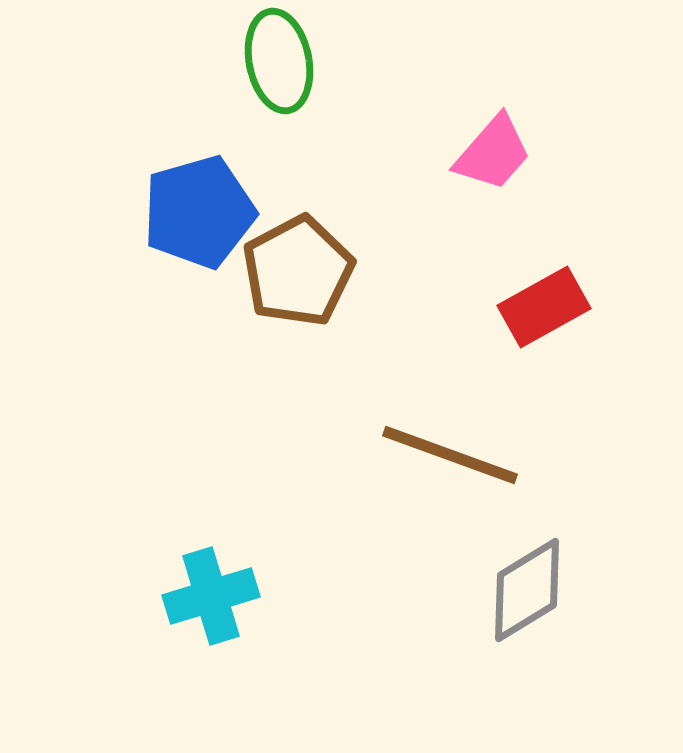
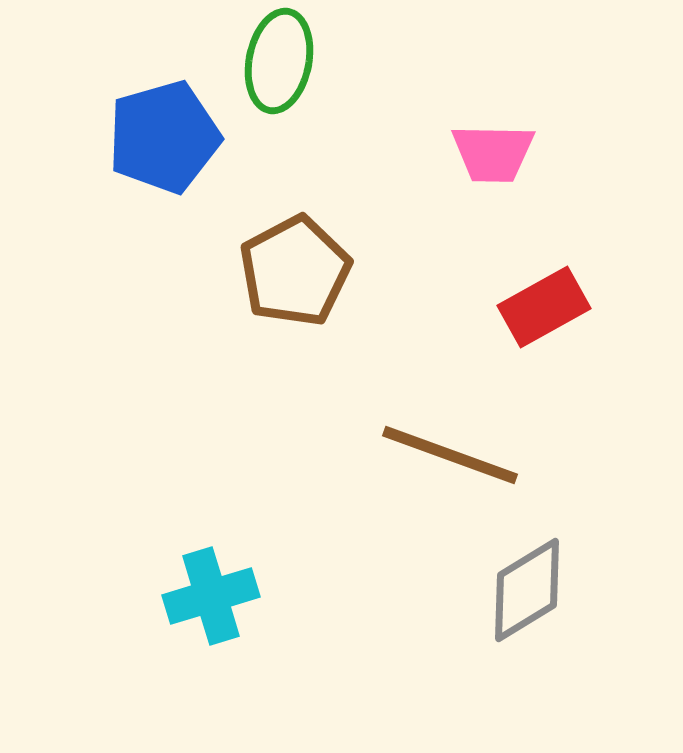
green ellipse: rotated 22 degrees clockwise
pink trapezoid: rotated 50 degrees clockwise
blue pentagon: moved 35 px left, 75 px up
brown pentagon: moved 3 px left
